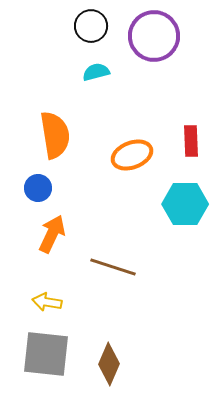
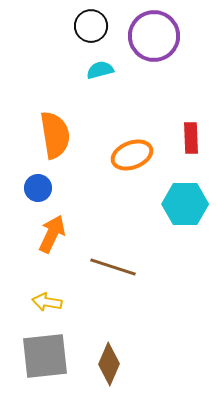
cyan semicircle: moved 4 px right, 2 px up
red rectangle: moved 3 px up
gray square: moved 1 px left, 2 px down; rotated 12 degrees counterclockwise
